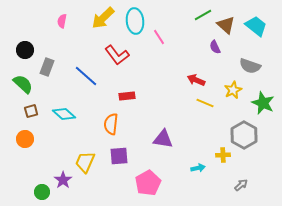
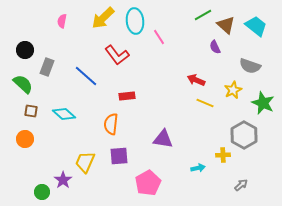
brown square: rotated 24 degrees clockwise
